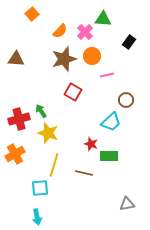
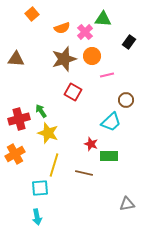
orange semicircle: moved 2 px right, 3 px up; rotated 28 degrees clockwise
